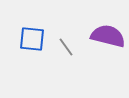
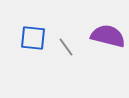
blue square: moved 1 px right, 1 px up
